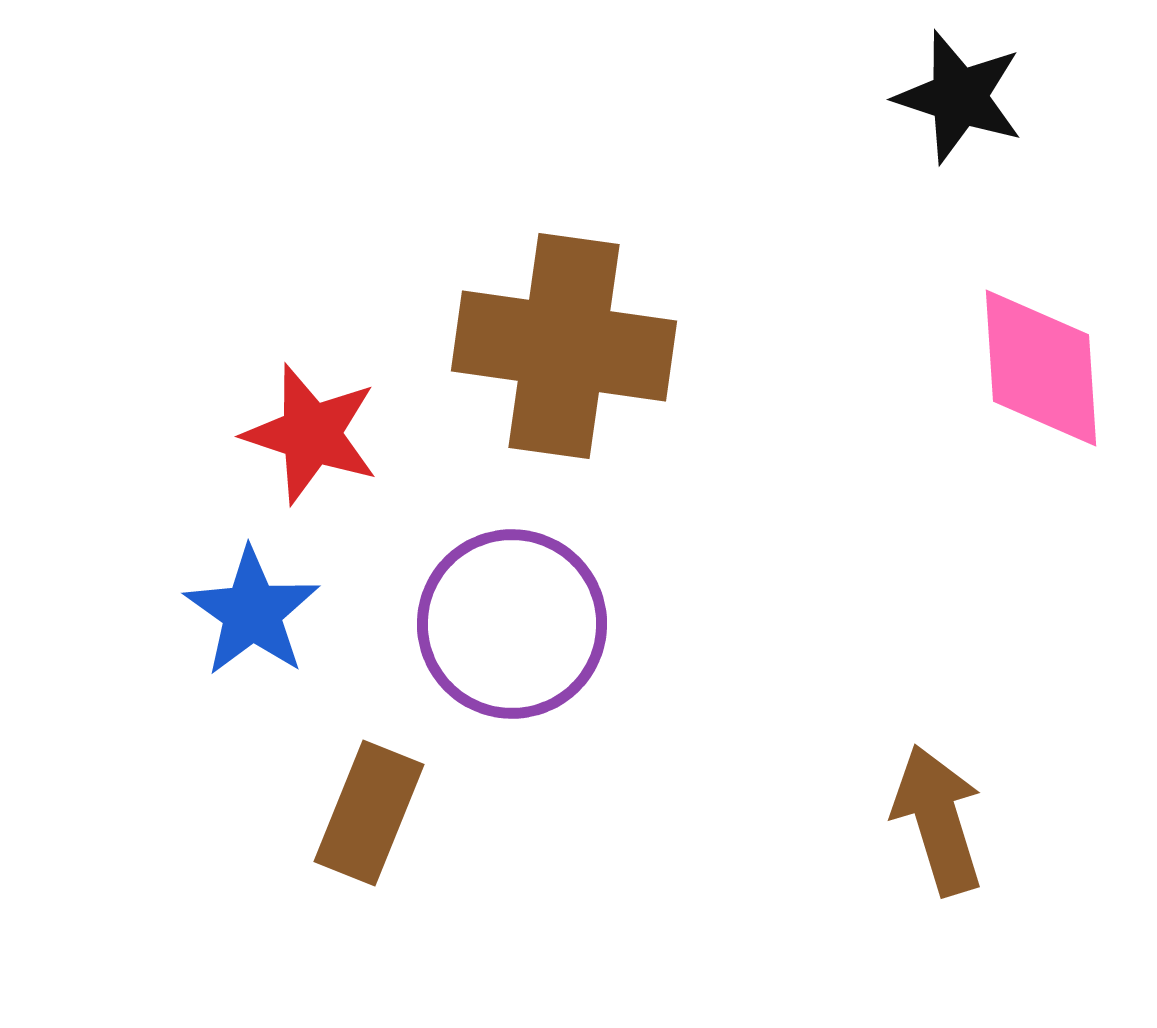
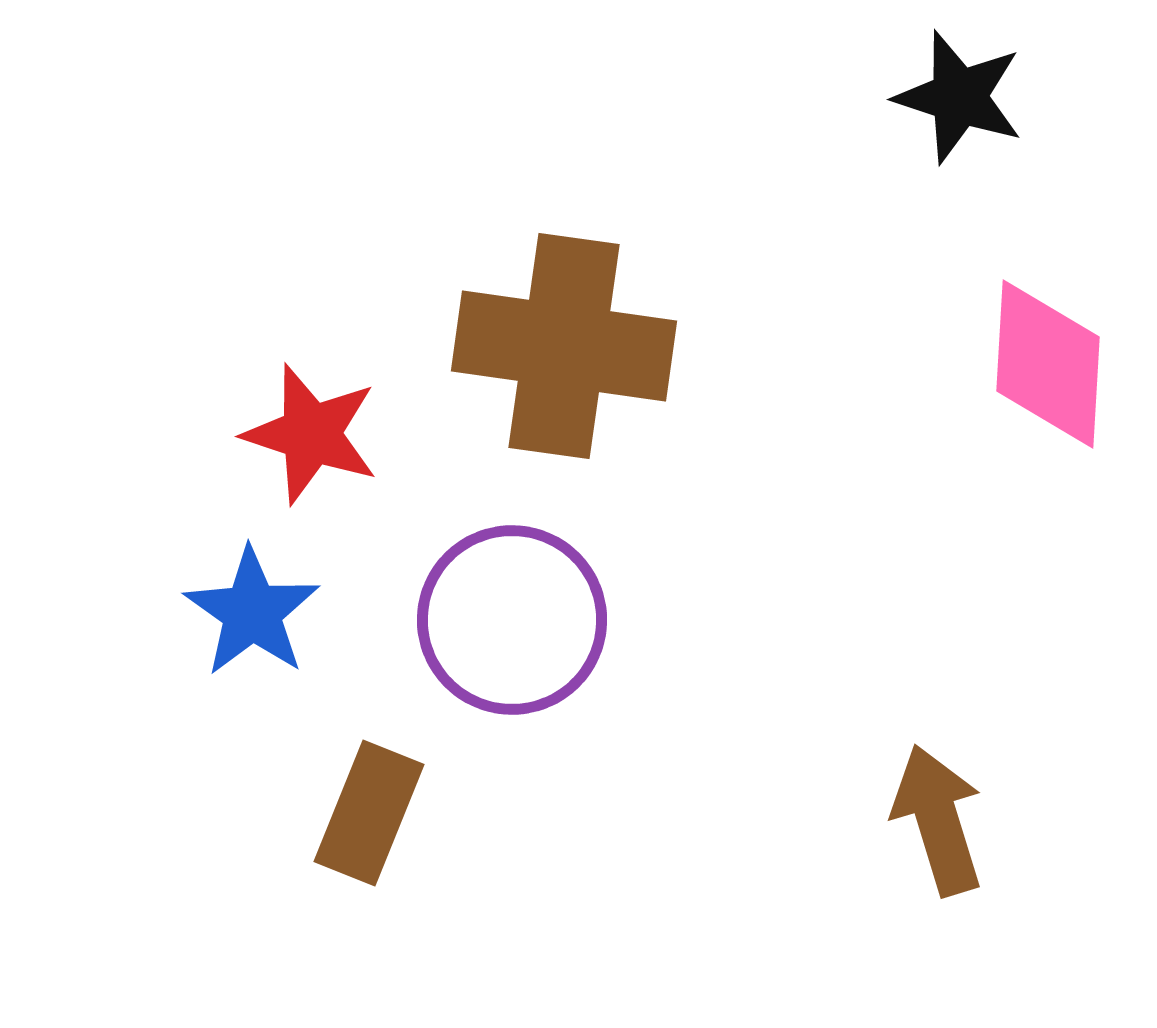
pink diamond: moved 7 px right, 4 px up; rotated 7 degrees clockwise
purple circle: moved 4 px up
